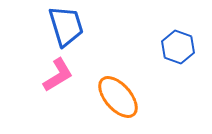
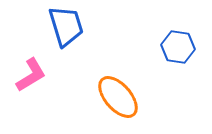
blue hexagon: rotated 12 degrees counterclockwise
pink L-shape: moved 27 px left
